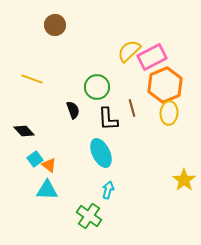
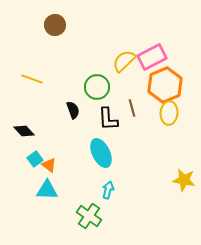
yellow semicircle: moved 5 px left, 10 px down
yellow star: rotated 25 degrees counterclockwise
